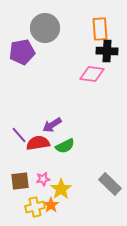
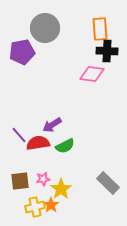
gray rectangle: moved 2 px left, 1 px up
